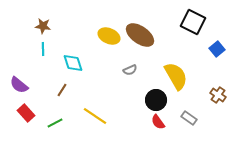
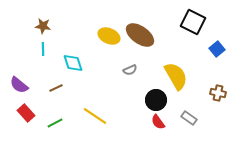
brown line: moved 6 px left, 2 px up; rotated 32 degrees clockwise
brown cross: moved 2 px up; rotated 21 degrees counterclockwise
